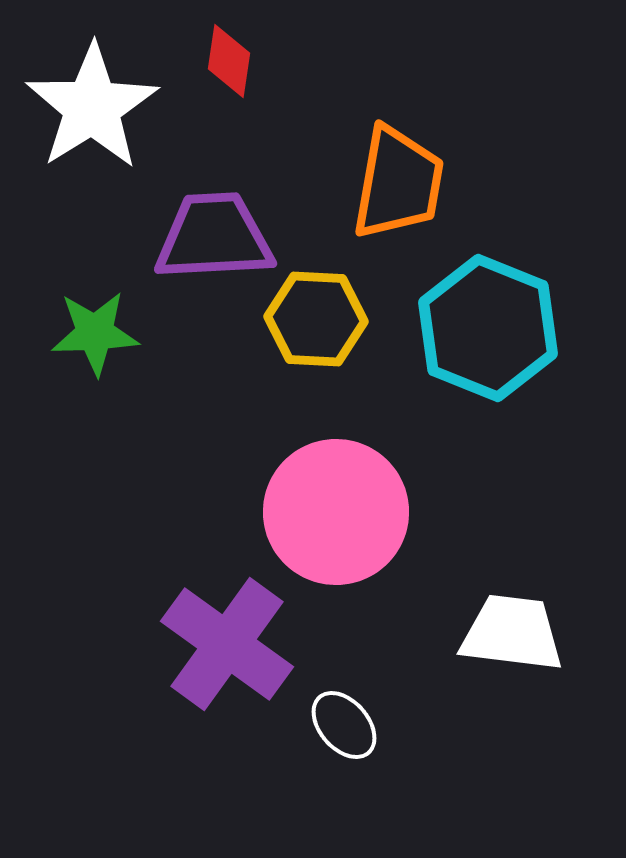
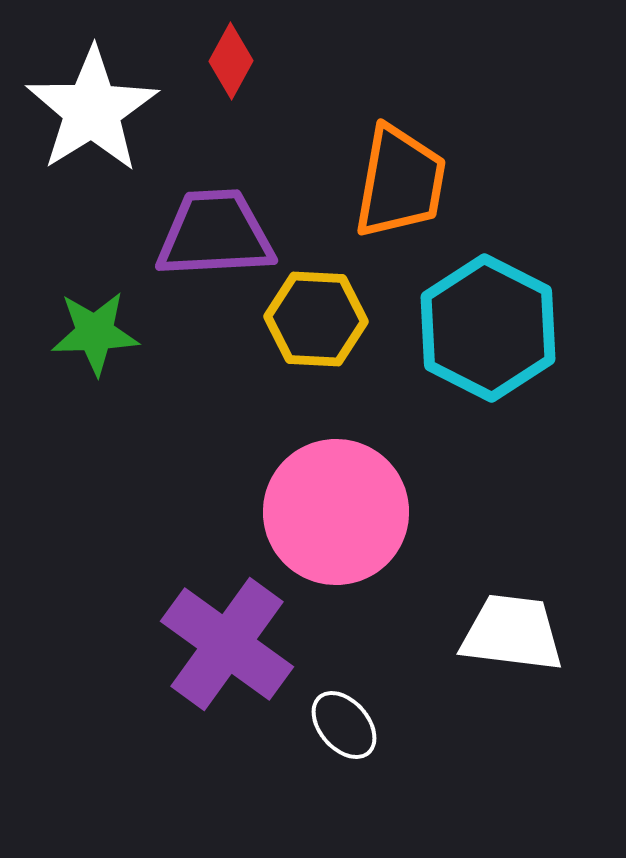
red diamond: moved 2 px right; rotated 20 degrees clockwise
white star: moved 3 px down
orange trapezoid: moved 2 px right, 1 px up
purple trapezoid: moved 1 px right, 3 px up
cyan hexagon: rotated 5 degrees clockwise
